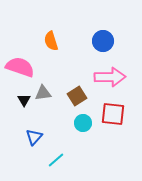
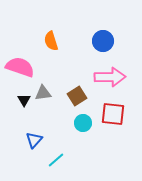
blue triangle: moved 3 px down
